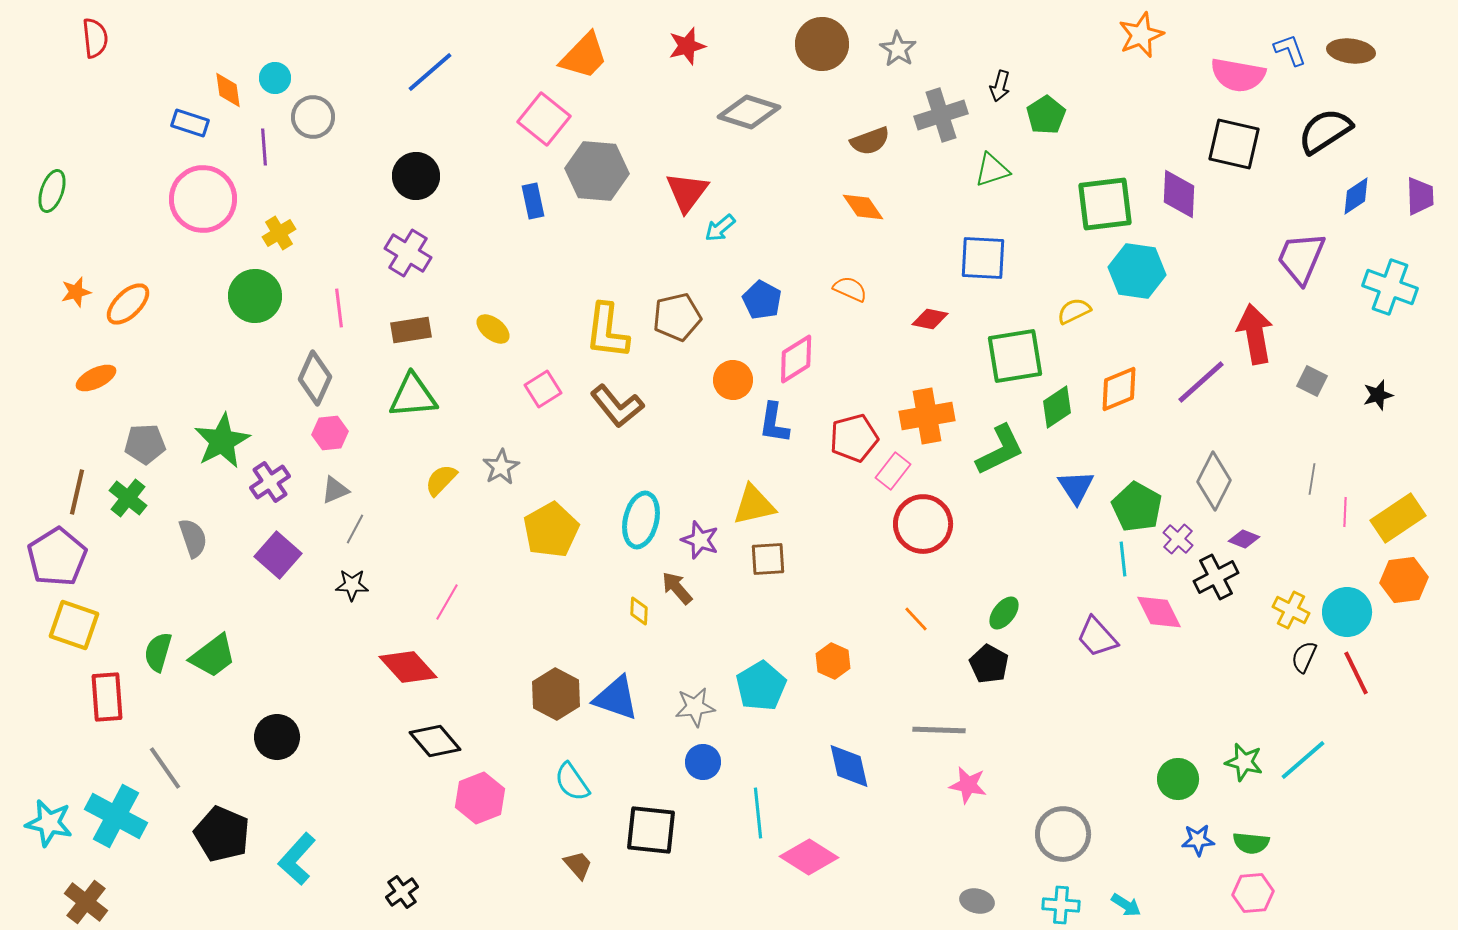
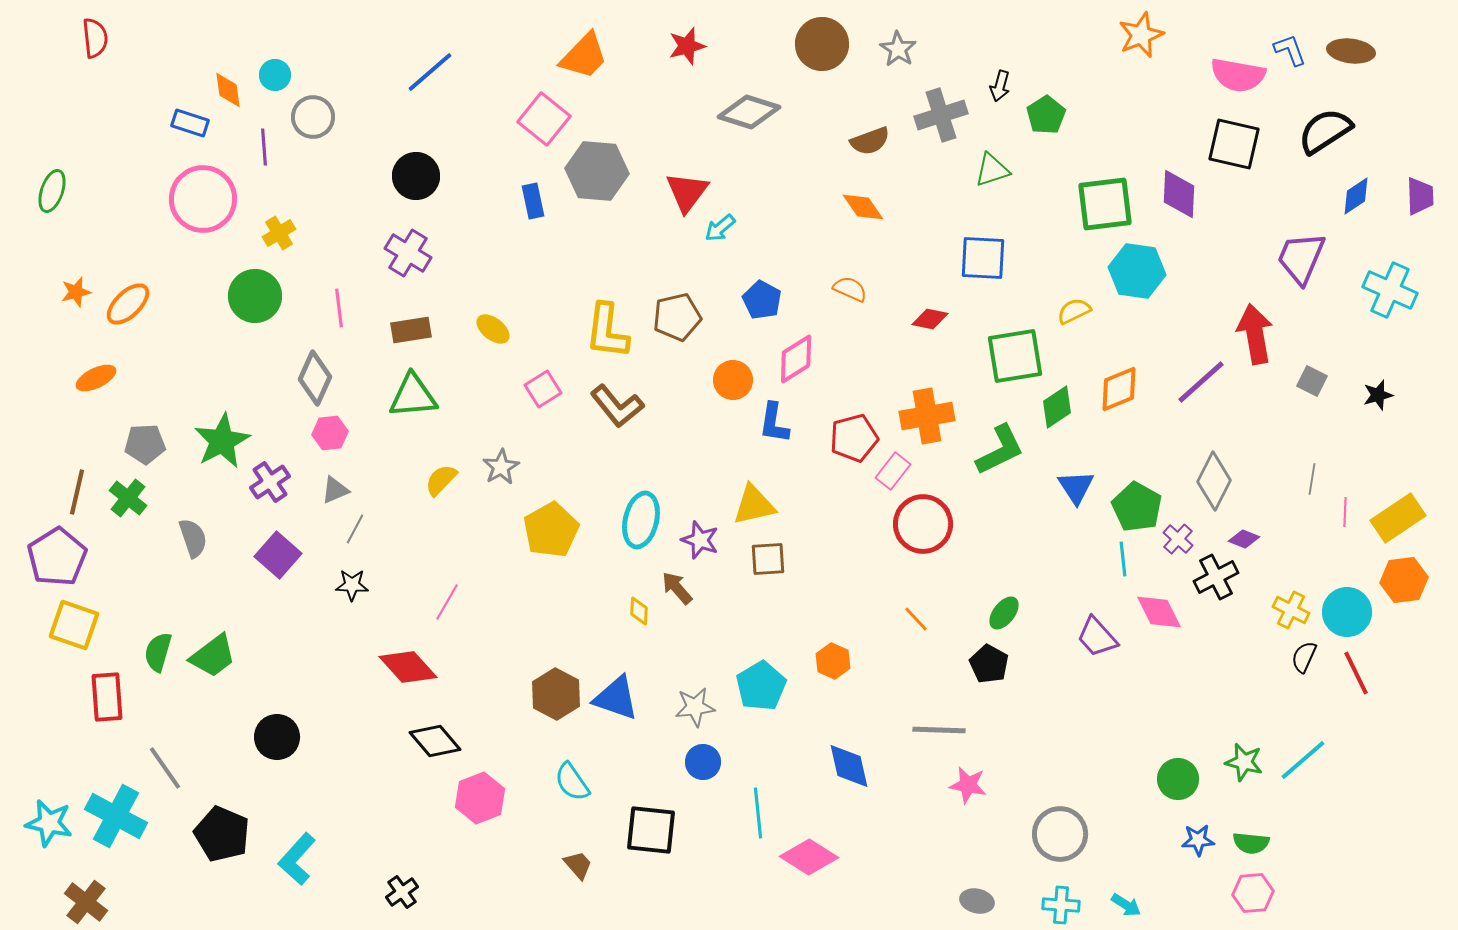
cyan circle at (275, 78): moved 3 px up
cyan cross at (1390, 287): moved 3 px down; rotated 4 degrees clockwise
gray circle at (1063, 834): moved 3 px left
